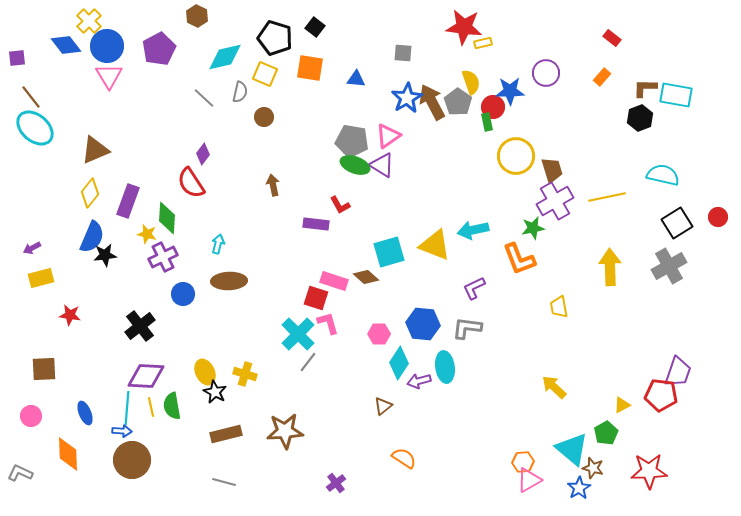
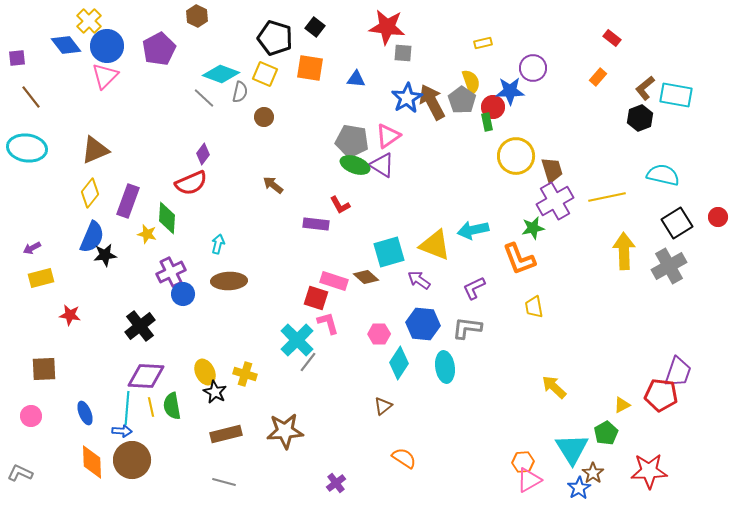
red star at (464, 27): moved 77 px left
cyan diamond at (225, 57): moved 4 px left, 17 px down; rotated 33 degrees clockwise
purple circle at (546, 73): moved 13 px left, 5 px up
pink triangle at (109, 76): moved 4 px left; rotated 16 degrees clockwise
orange rectangle at (602, 77): moved 4 px left
brown L-shape at (645, 88): rotated 40 degrees counterclockwise
gray pentagon at (458, 102): moved 4 px right, 2 px up
cyan ellipse at (35, 128): moved 8 px left, 20 px down; rotated 33 degrees counterclockwise
red semicircle at (191, 183): rotated 80 degrees counterclockwise
brown arrow at (273, 185): rotated 40 degrees counterclockwise
purple cross at (163, 257): moved 8 px right, 15 px down
yellow arrow at (610, 267): moved 14 px right, 16 px up
yellow trapezoid at (559, 307): moved 25 px left
cyan cross at (298, 334): moved 1 px left, 6 px down
purple arrow at (419, 381): moved 101 px up; rotated 50 degrees clockwise
cyan triangle at (572, 449): rotated 18 degrees clockwise
orange diamond at (68, 454): moved 24 px right, 8 px down
brown star at (593, 468): moved 5 px down; rotated 20 degrees clockwise
